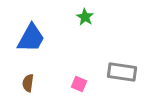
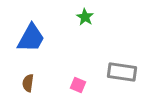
pink square: moved 1 px left, 1 px down
